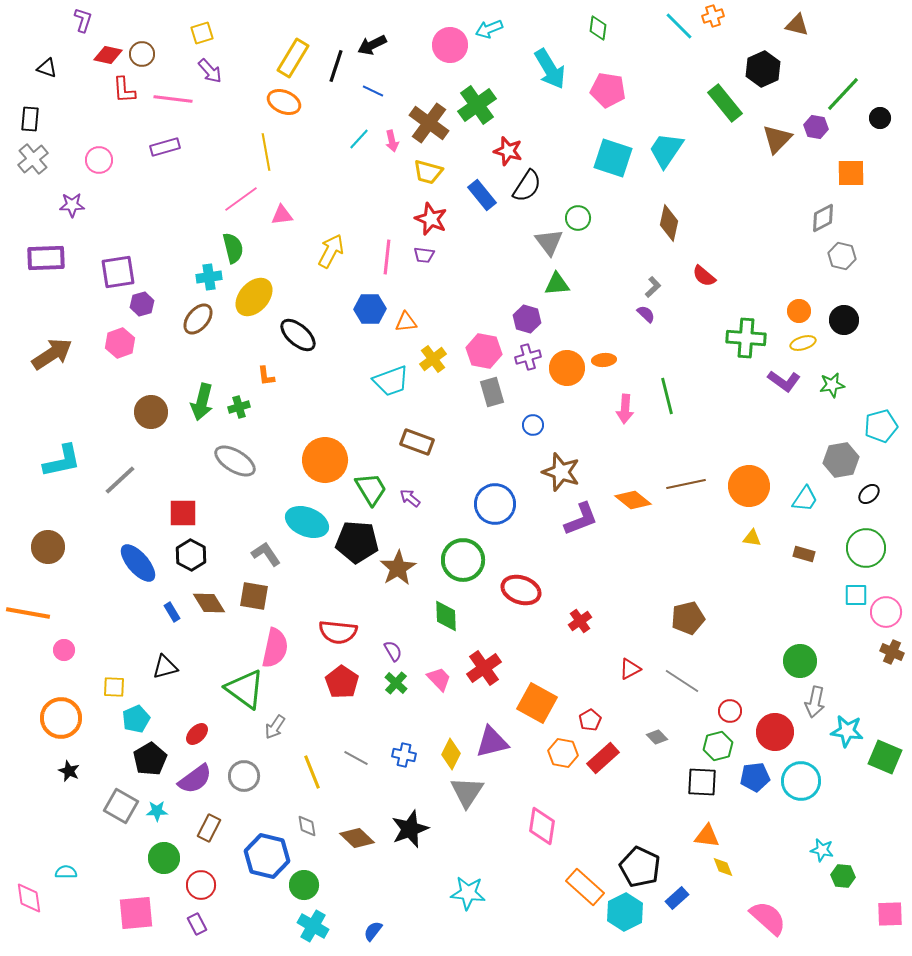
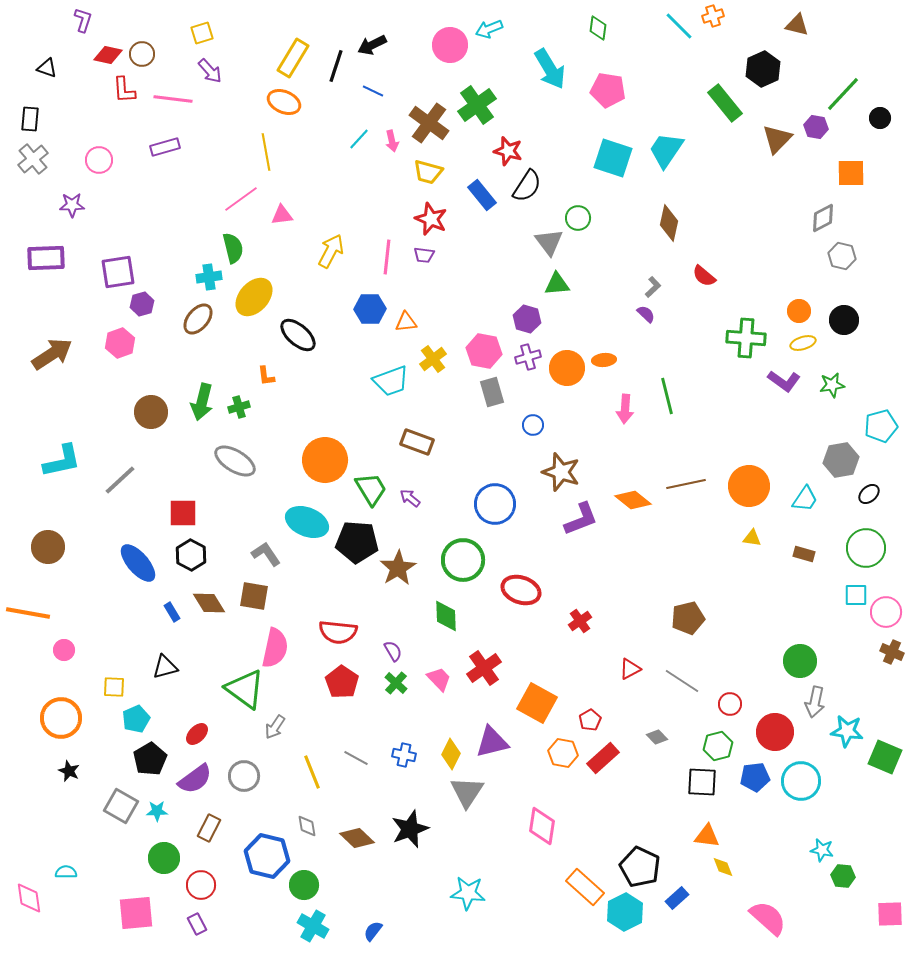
red circle at (730, 711): moved 7 px up
